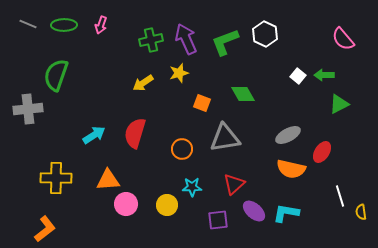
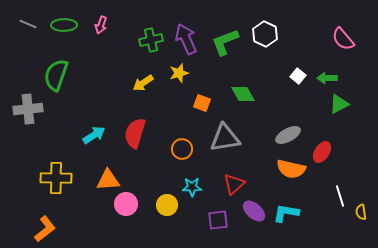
green arrow: moved 3 px right, 3 px down
